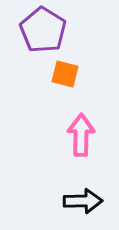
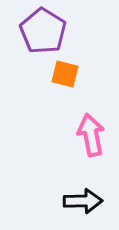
purple pentagon: moved 1 px down
pink arrow: moved 10 px right; rotated 12 degrees counterclockwise
